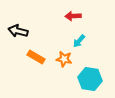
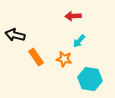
black arrow: moved 3 px left, 4 px down
orange rectangle: rotated 24 degrees clockwise
